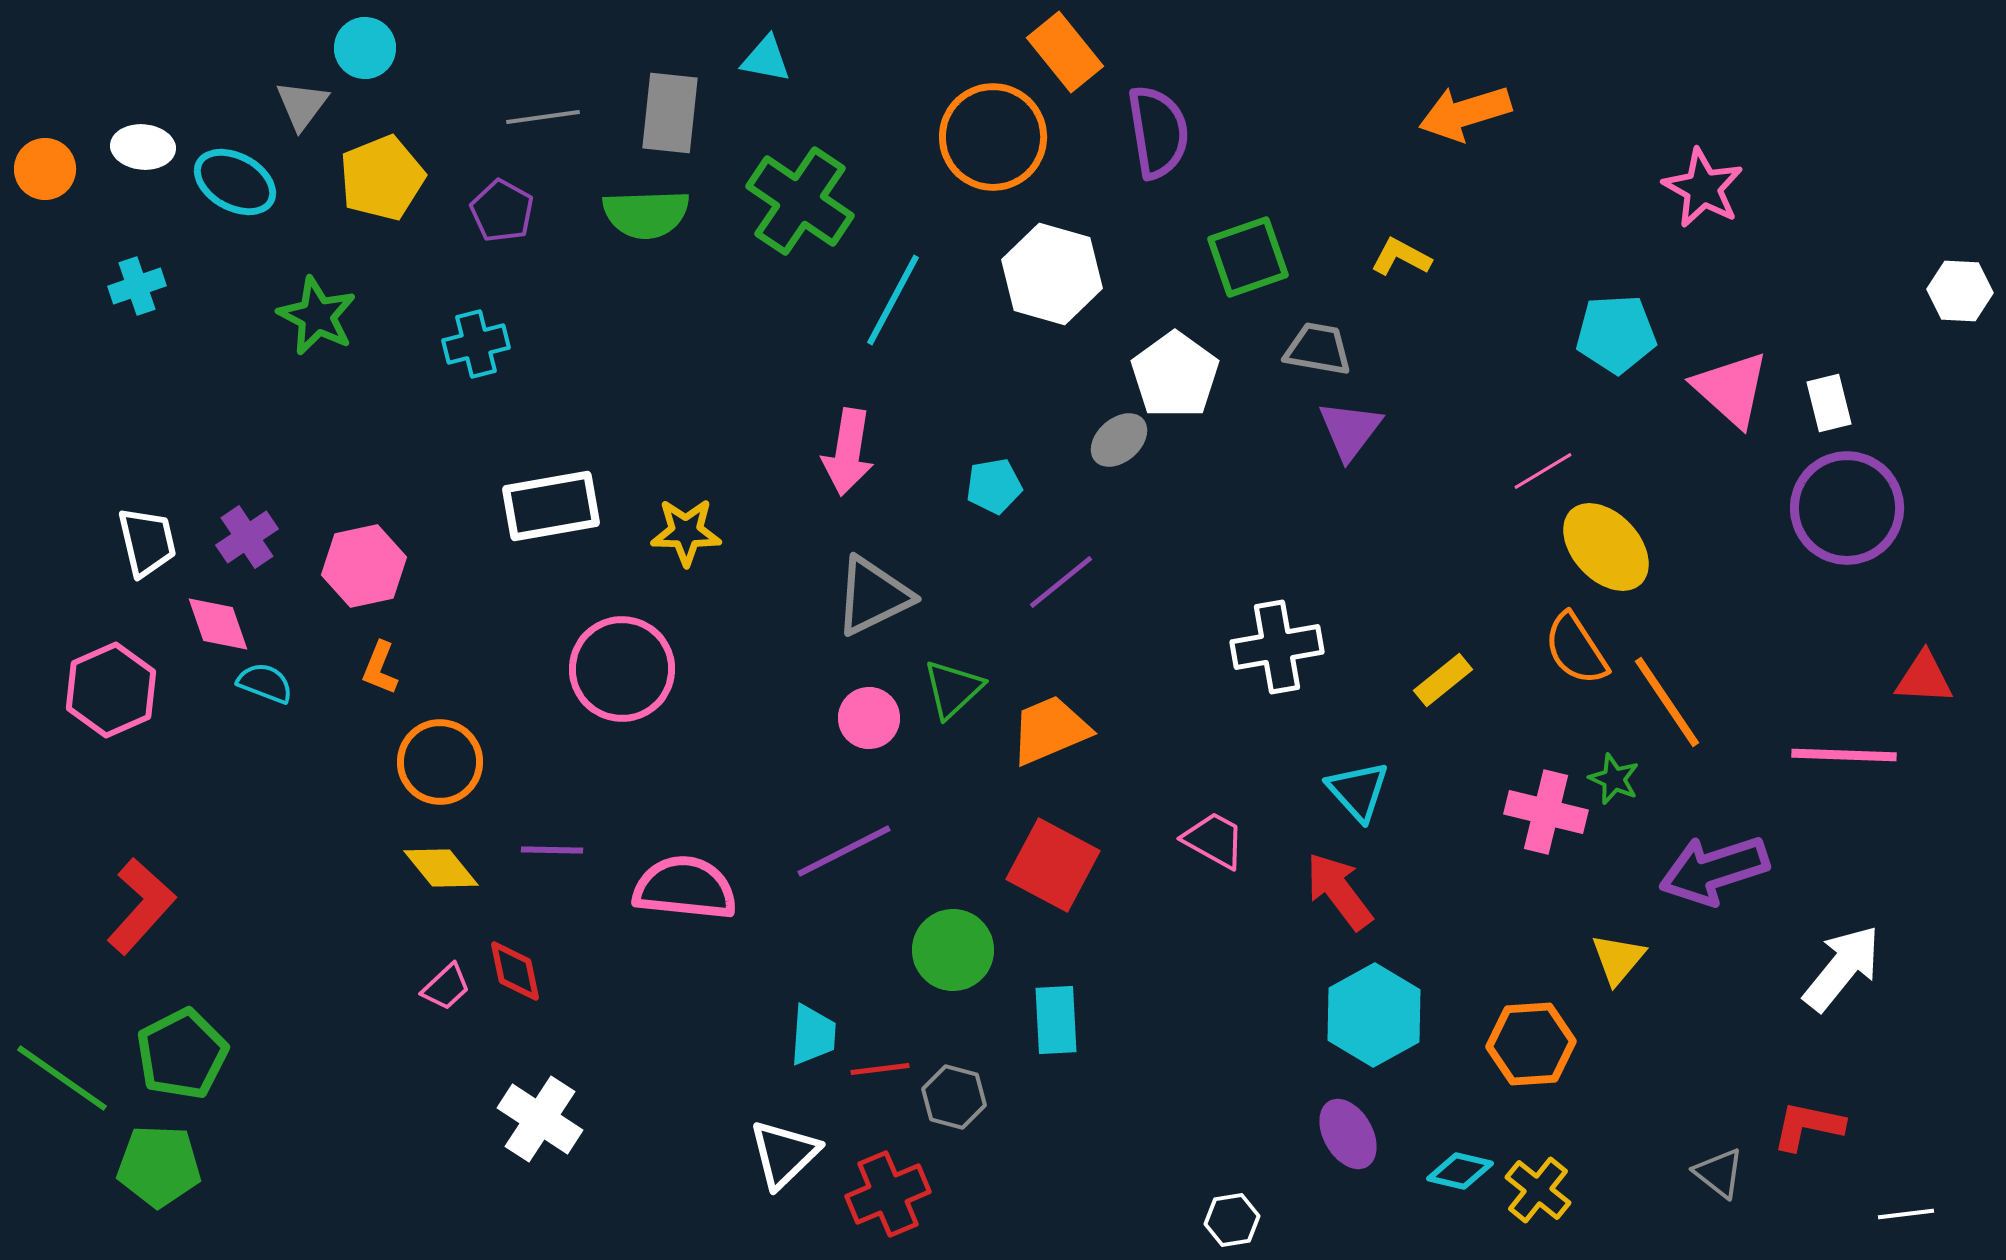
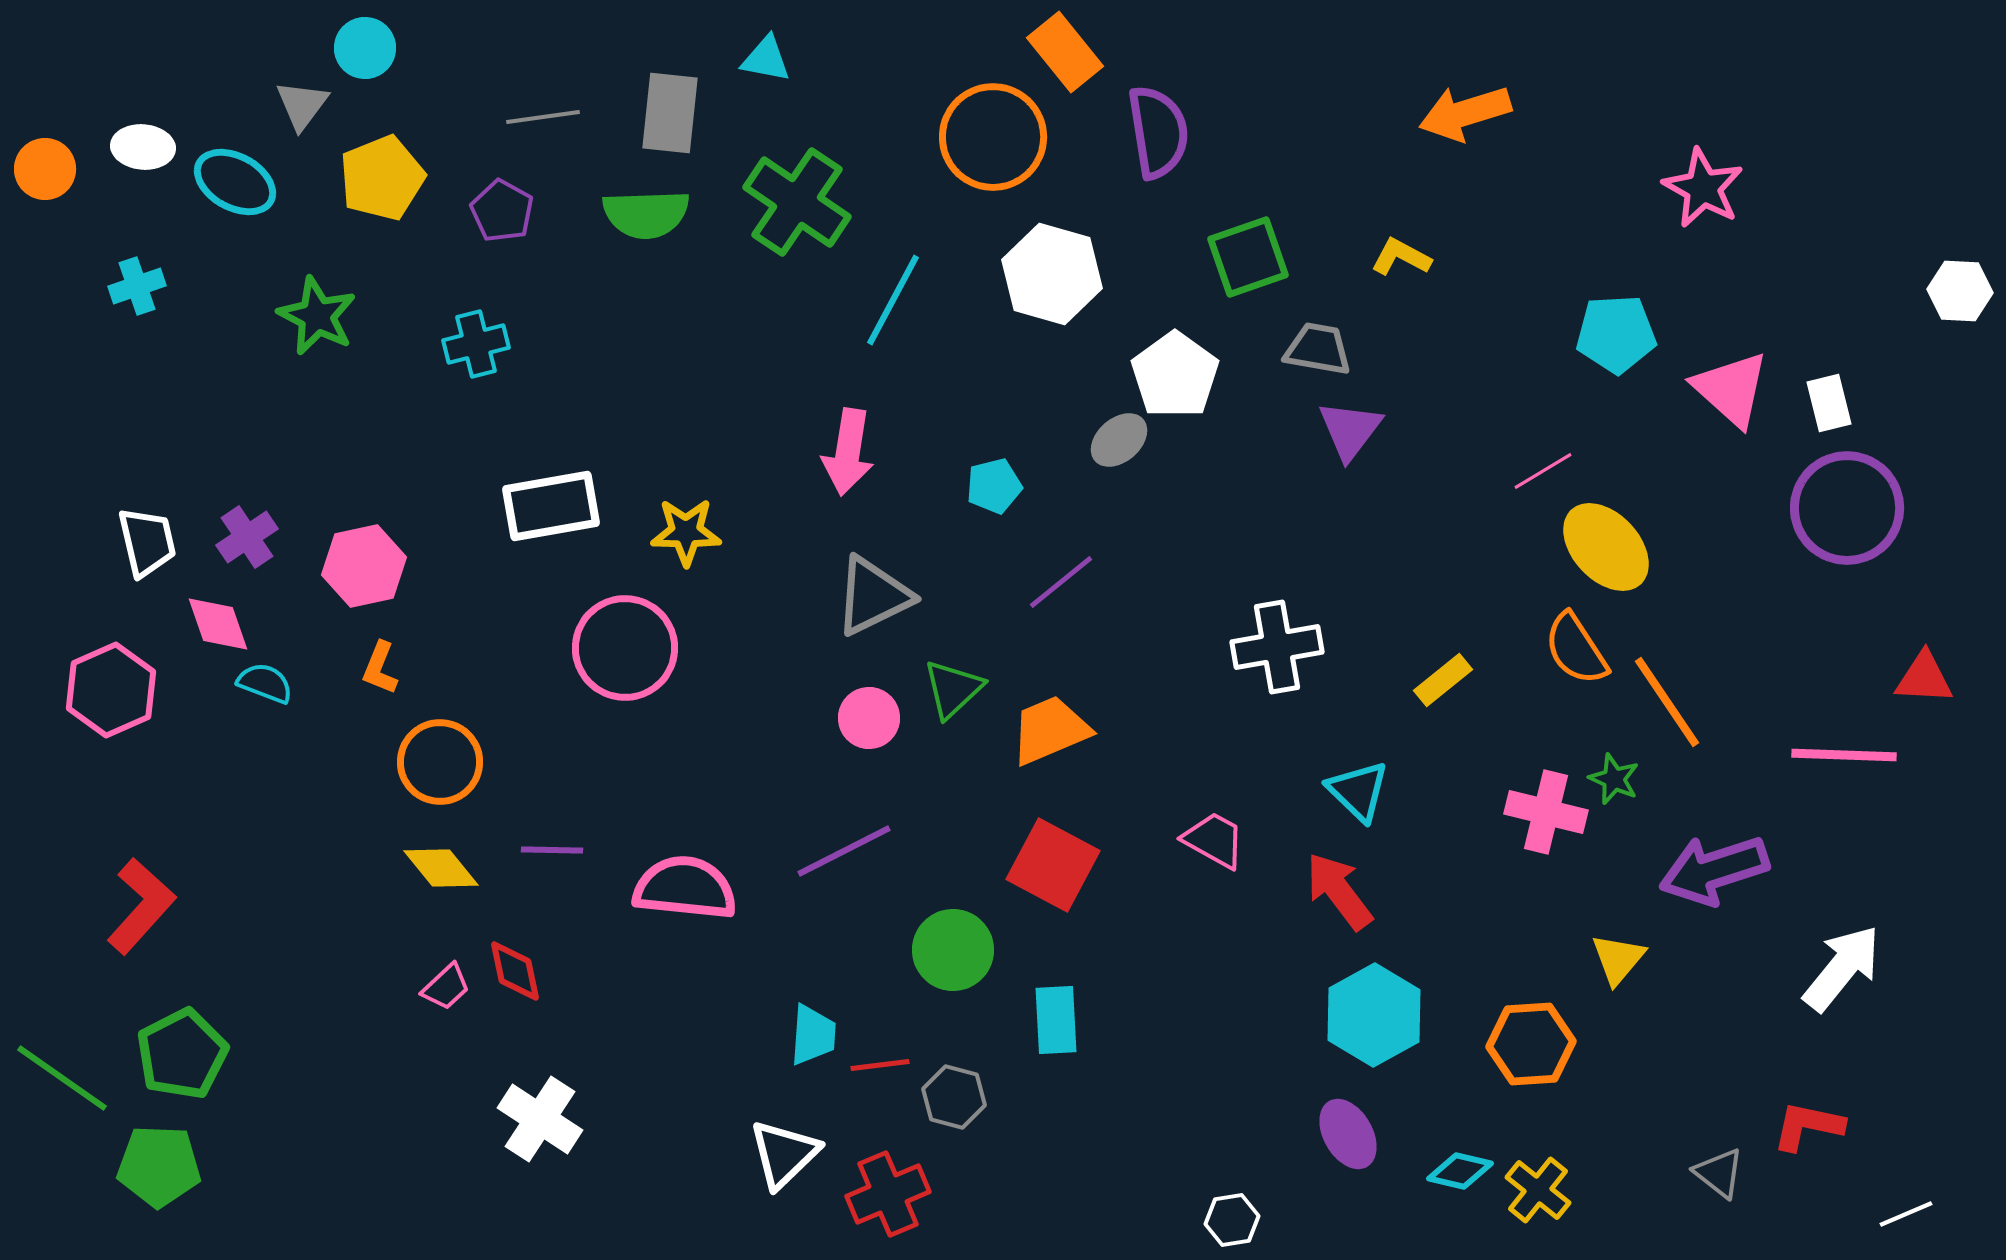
green cross at (800, 201): moved 3 px left, 1 px down
cyan pentagon at (994, 486): rotated 4 degrees counterclockwise
pink circle at (622, 669): moved 3 px right, 21 px up
cyan triangle at (1358, 791): rotated 4 degrees counterclockwise
red line at (880, 1069): moved 4 px up
white line at (1906, 1214): rotated 16 degrees counterclockwise
